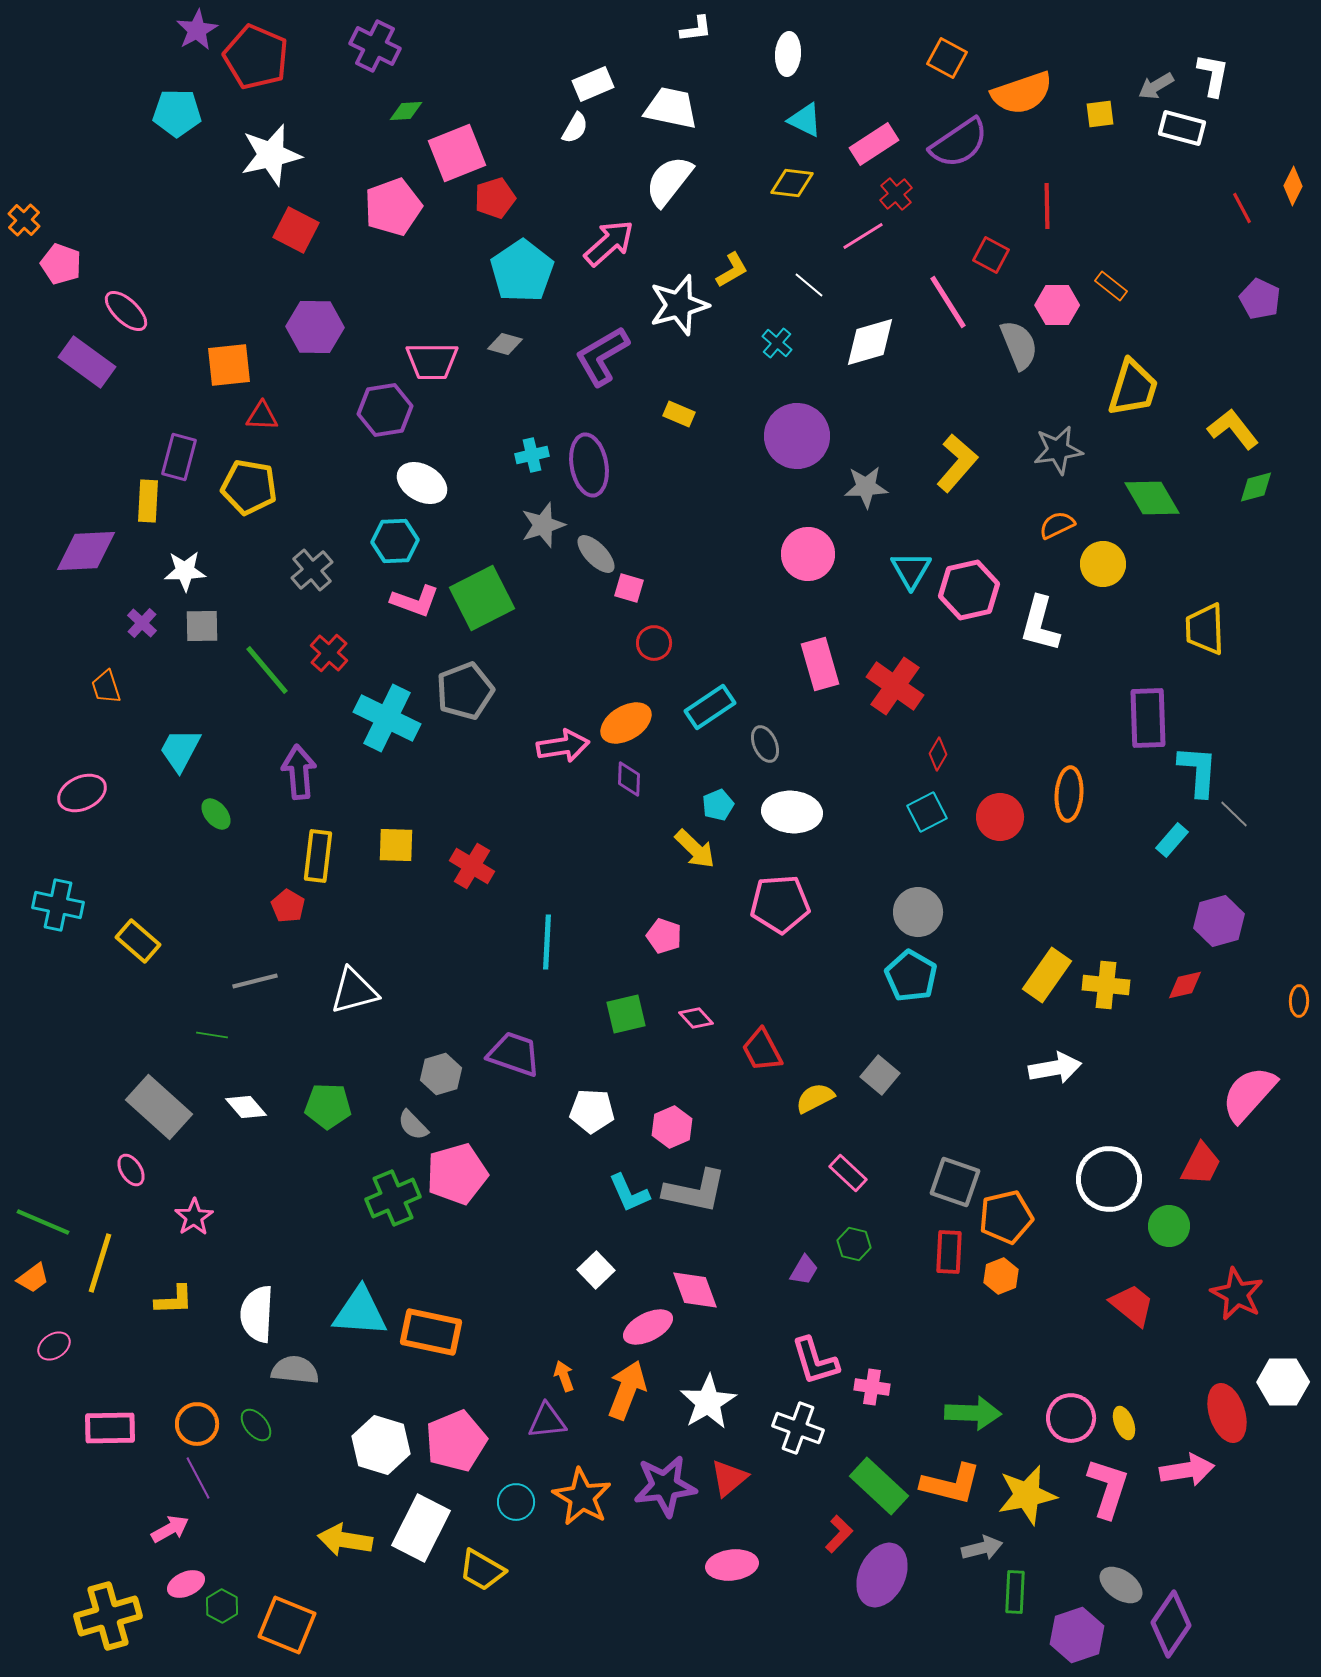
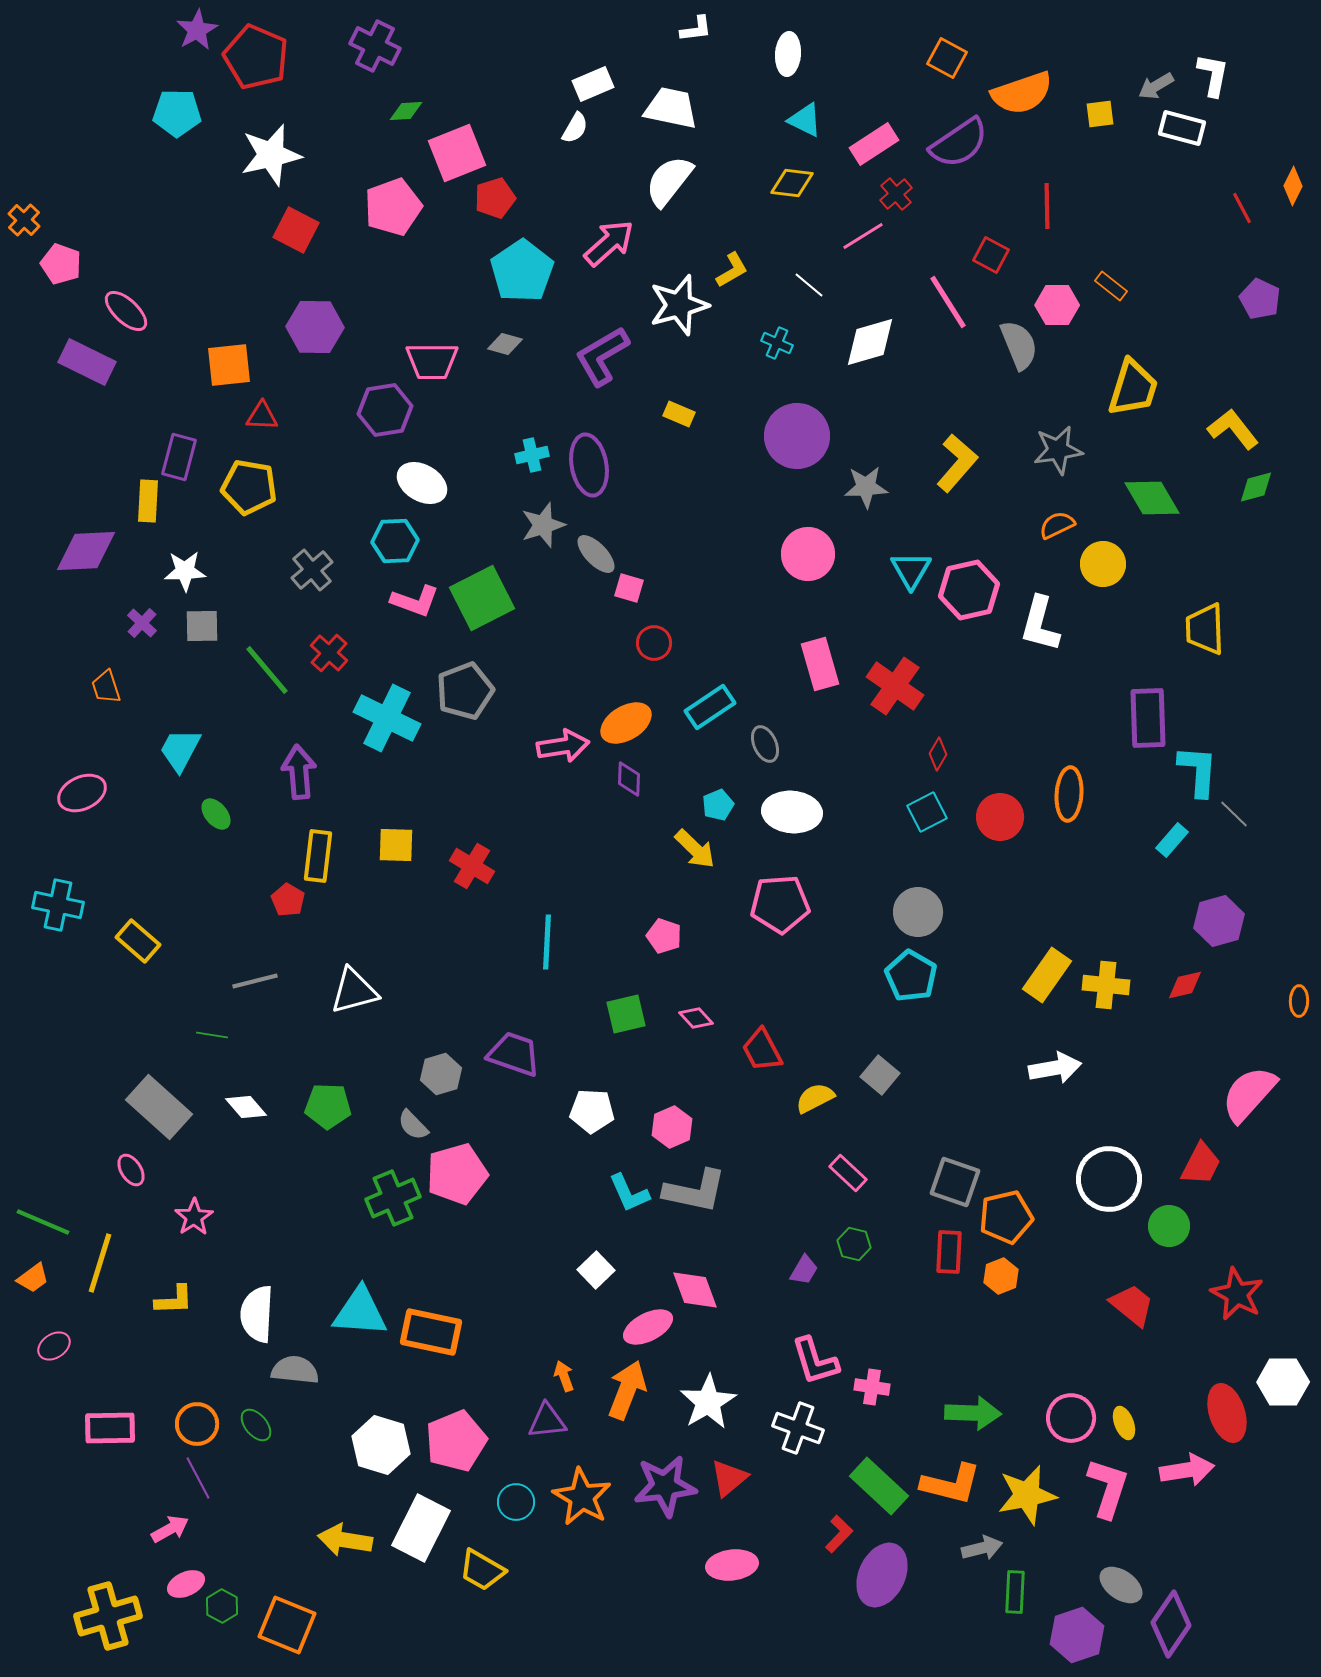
cyan cross at (777, 343): rotated 16 degrees counterclockwise
purple rectangle at (87, 362): rotated 10 degrees counterclockwise
red pentagon at (288, 906): moved 6 px up
